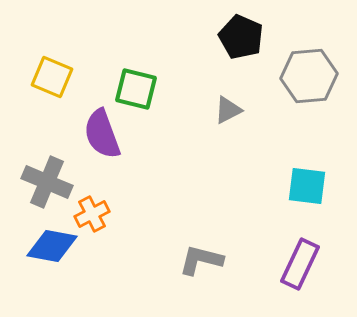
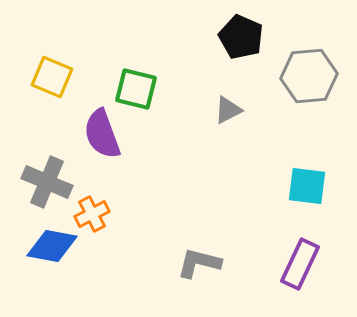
gray L-shape: moved 2 px left, 3 px down
